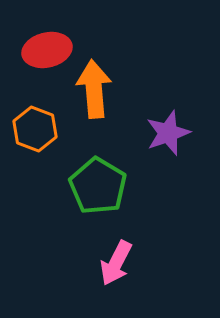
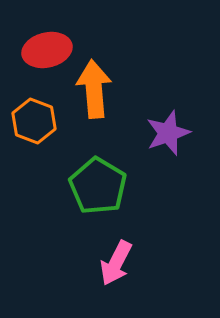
orange hexagon: moved 1 px left, 8 px up
